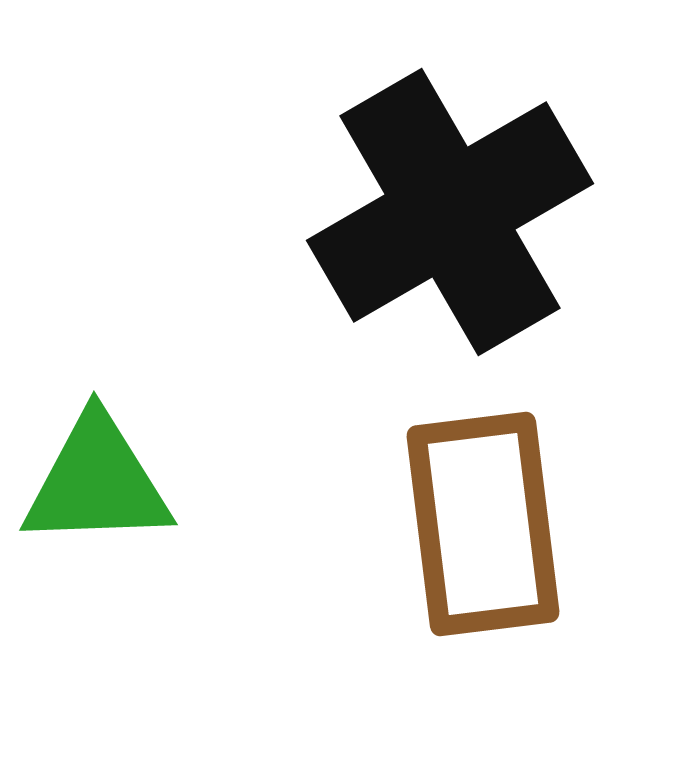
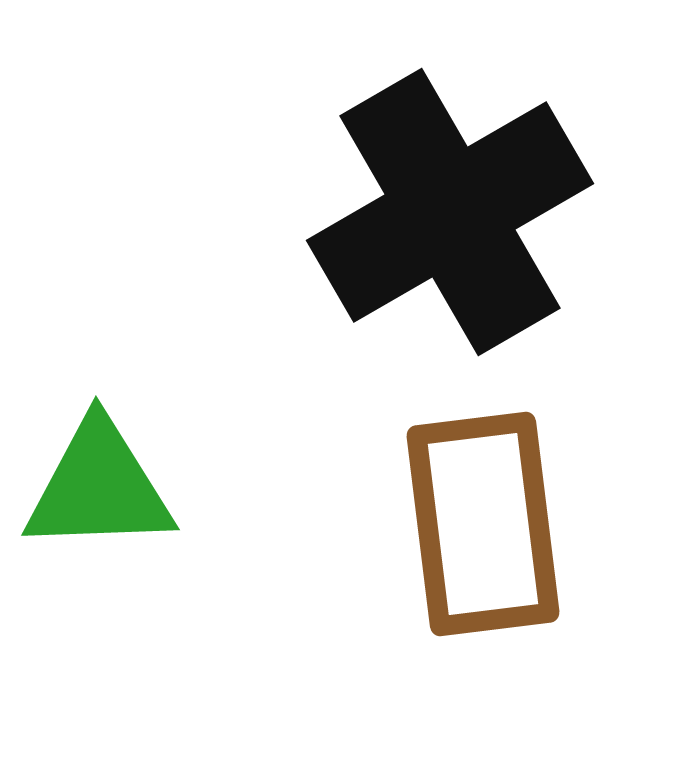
green triangle: moved 2 px right, 5 px down
